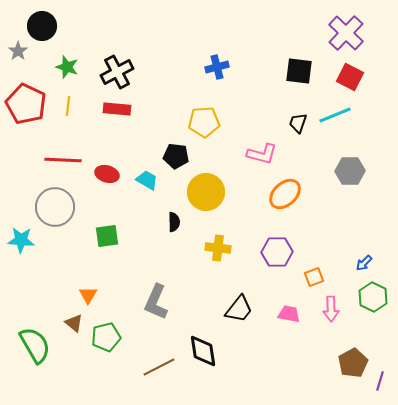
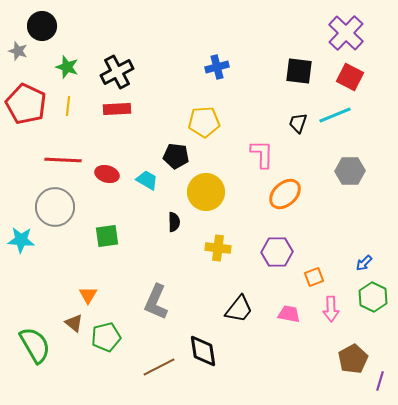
gray star at (18, 51): rotated 18 degrees counterclockwise
red rectangle at (117, 109): rotated 8 degrees counterclockwise
pink L-shape at (262, 154): rotated 104 degrees counterclockwise
brown pentagon at (353, 363): moved 4 px up
